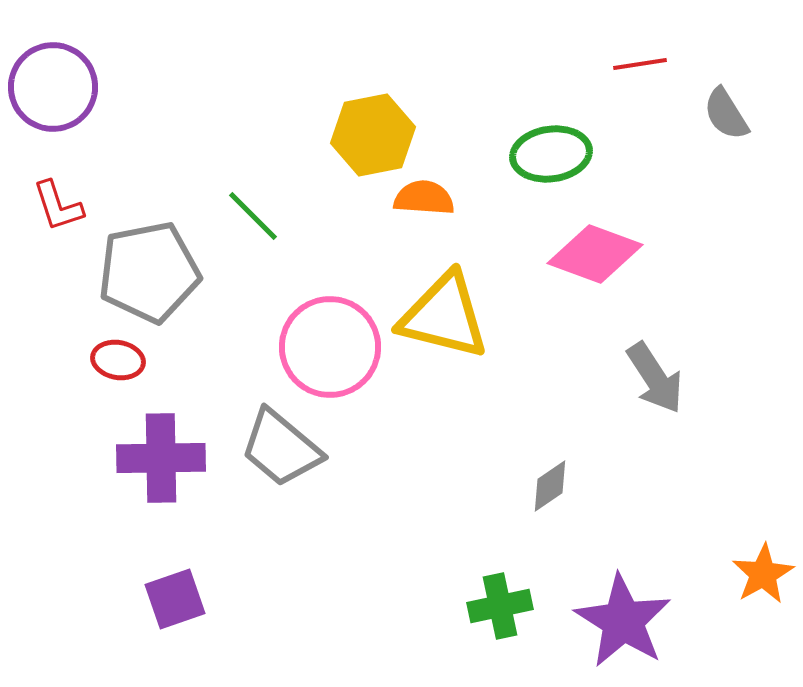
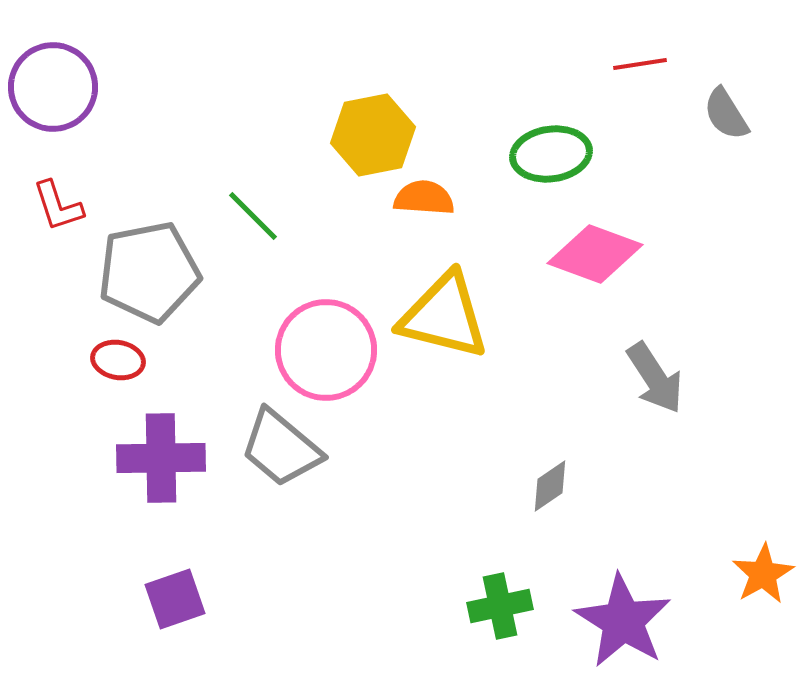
pink circle: moved 4 px left, 3 px down
